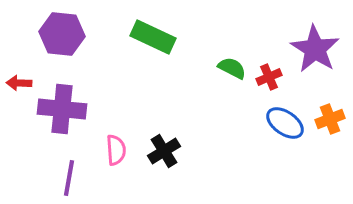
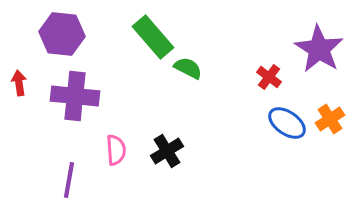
green rectangle: rotated 24 degrees clockwise
purple star: moved 4 px right
green semicircle: moved 44 px left
red cross: rotated 30 degrees counterclockwise
red arrow: rotated 80 degrees clockwise
purple cross: moved 13 px right, 13 px up
orange cross: rotated 12 degrees counterclockwise
blue ellipse: moved 2 px right
black cross: moved 3 px right
purple line: moved 2 px down
